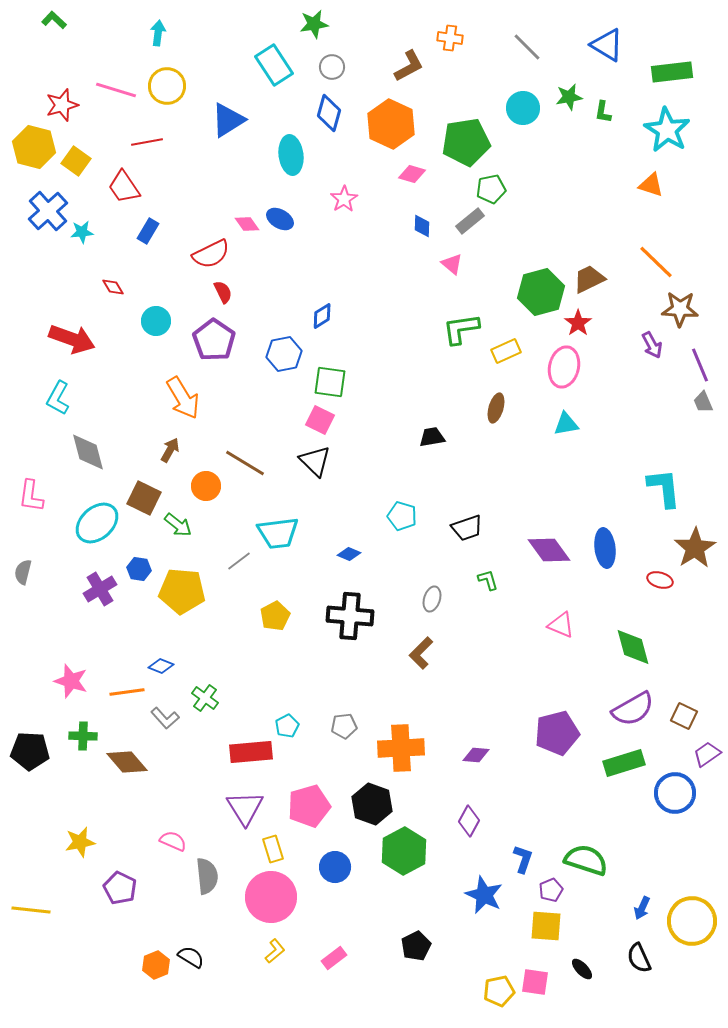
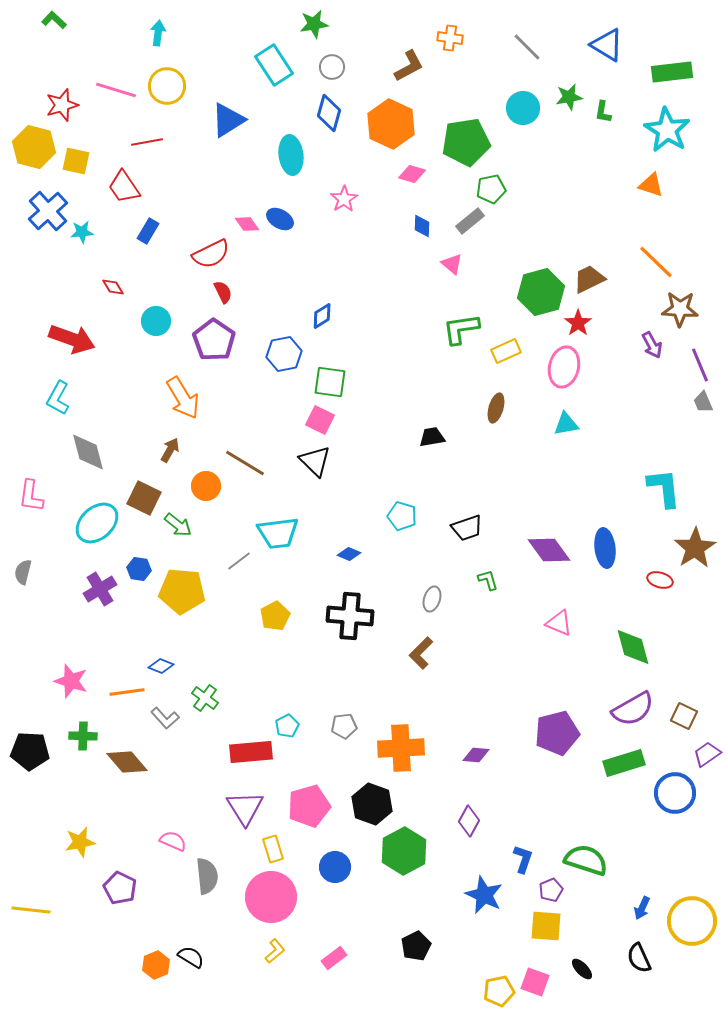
yellow square at (76, 161): rotated 24 degrees counterclockwise
pink triangle at (561, 625): moved 2 px left, 2 px up
pink square at (535, 982): rotated 12 degrees clockwise
